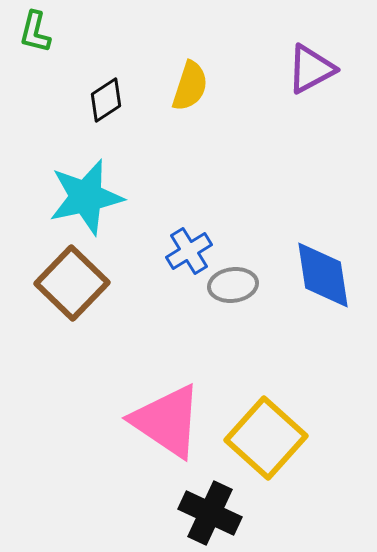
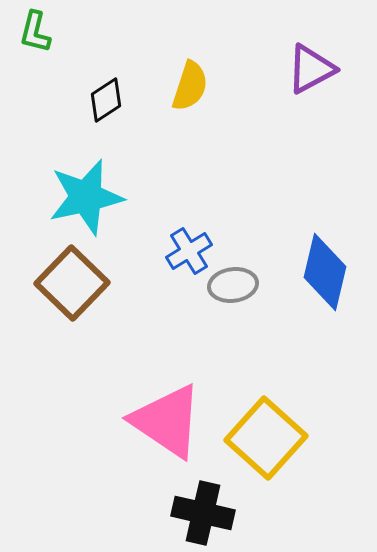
blue diamond: moved 2 px right, 3 px up; rotated 22 degrees clockwise
black cross: moved 7 px left; rotated 12 degrees counterclockwise
